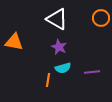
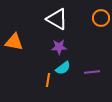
purple star: rotated 28 degrees counterclockwise
cyan semicircle: rotated 21 degrees counterclockwise
